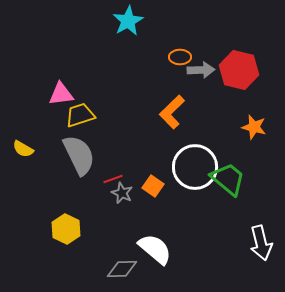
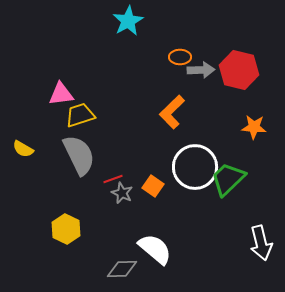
orange star: rotated 10 degrees counterclockwise
green trapezoid: rotated 84 degrees counterclockwise
